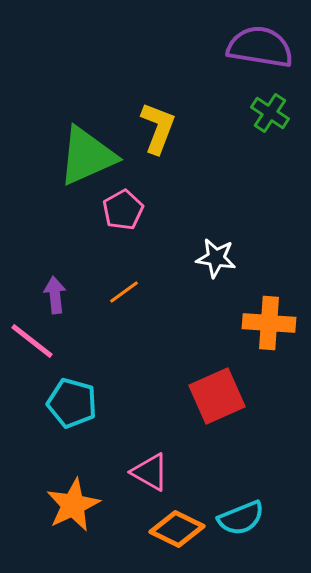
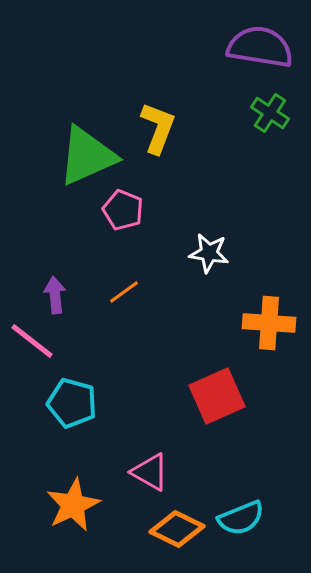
pink pentagon: rotated 21 degrees counterclockwise
white star: moved 7 px left, 5 px up
